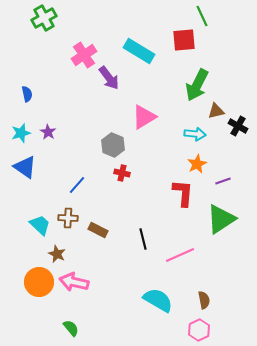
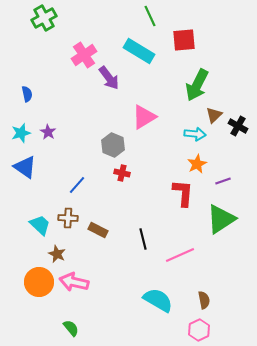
green line: moved 52 px left
brown triangle: moved 2 px left, 4 px down; rotated 30 degrees counterclockwise
